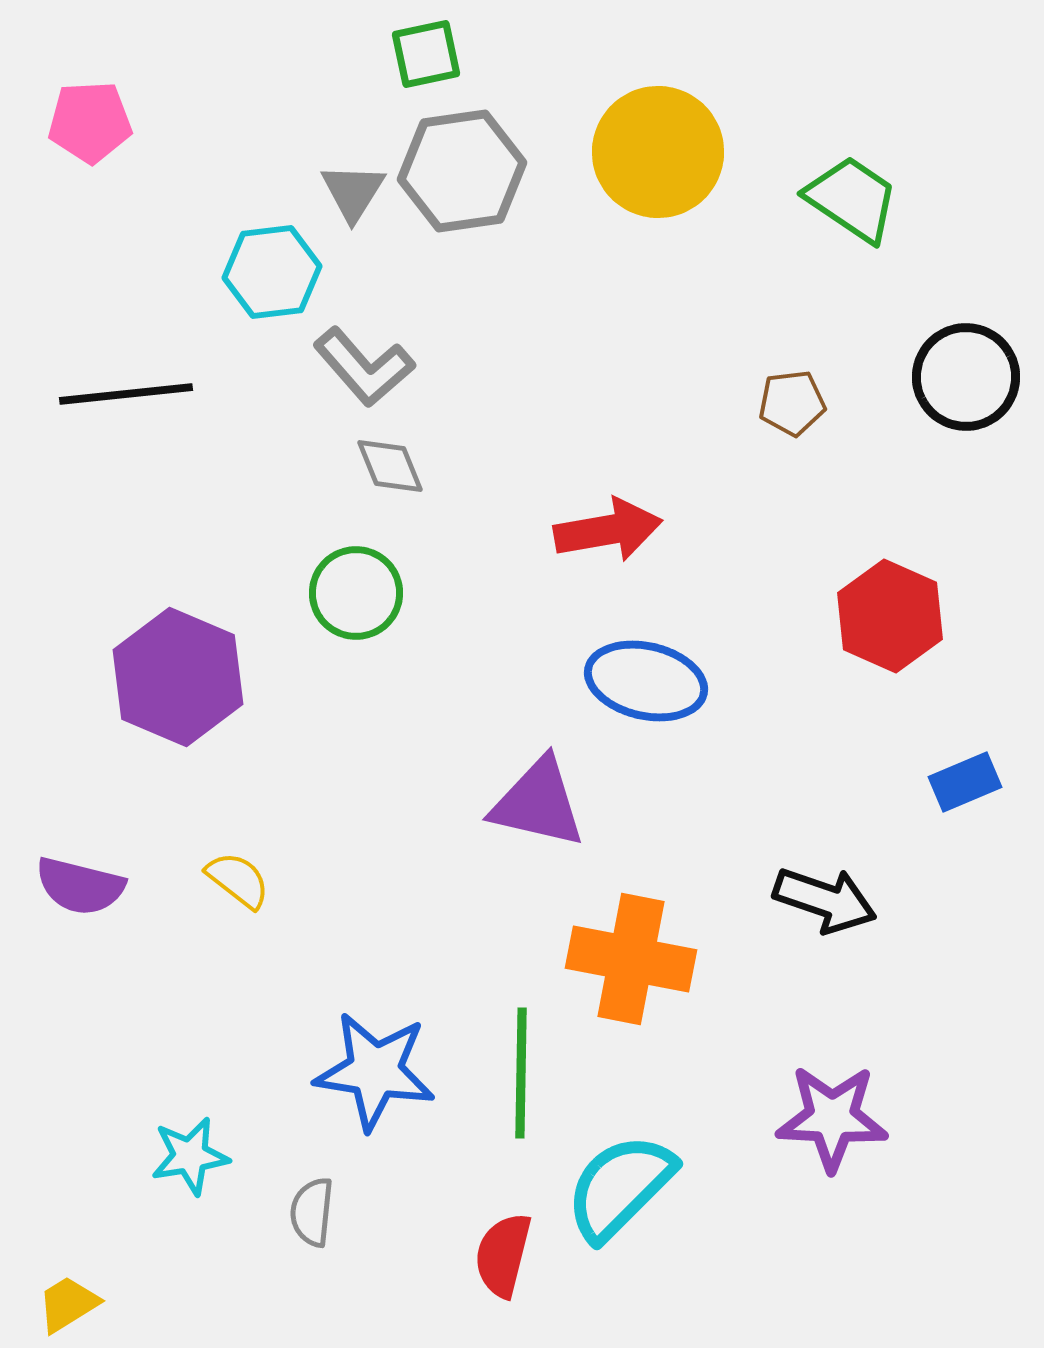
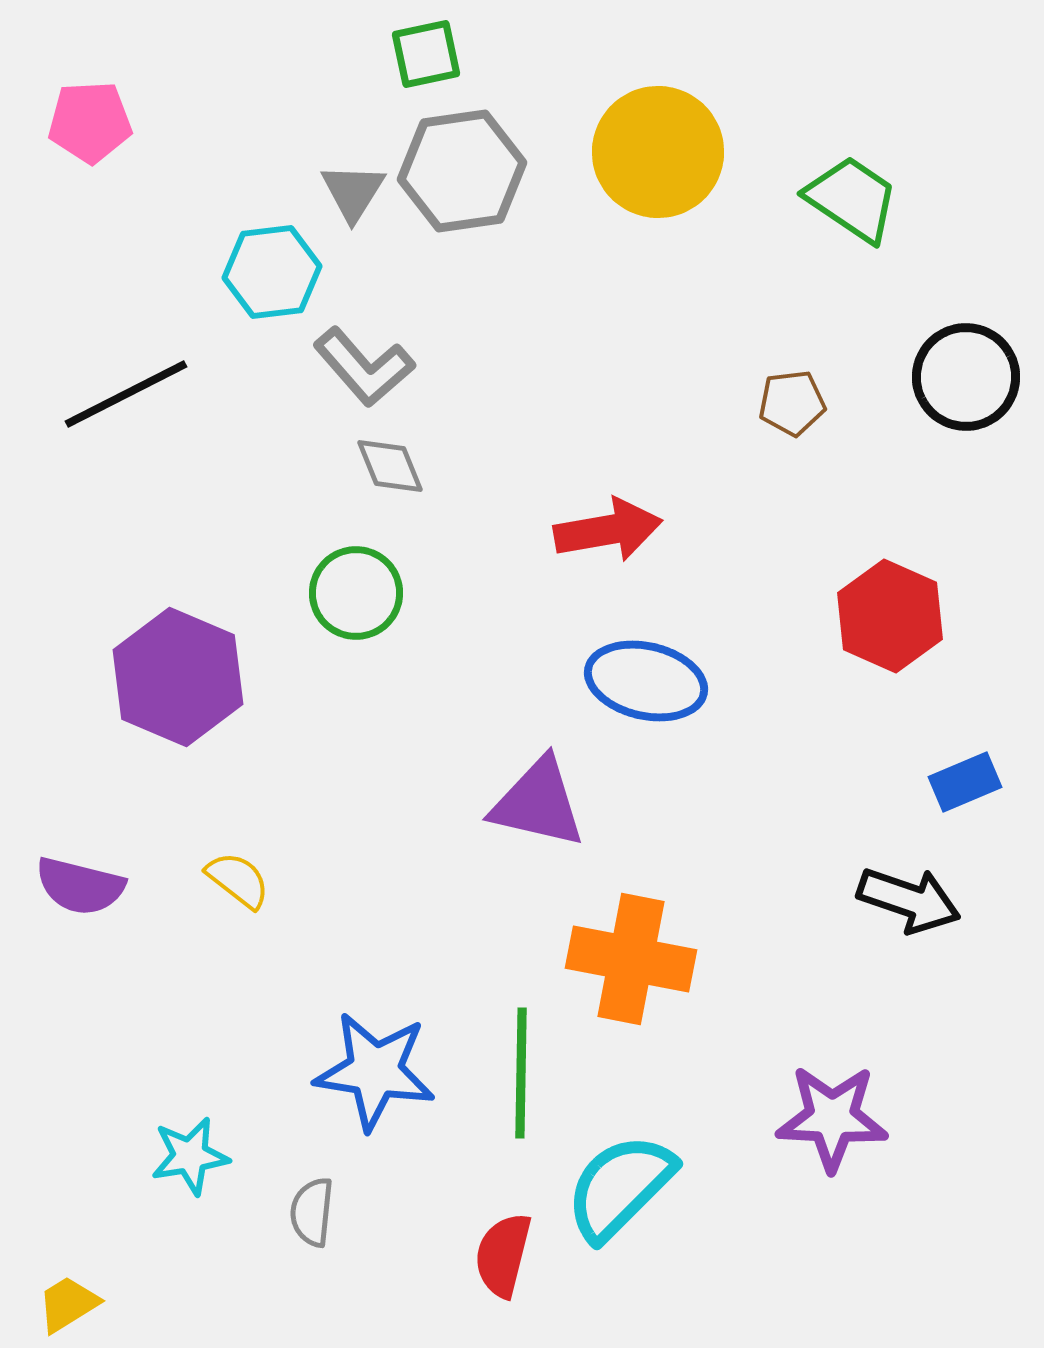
black line: rotated 21 degrees counterclockwise
black arrow: moved 84 px right
